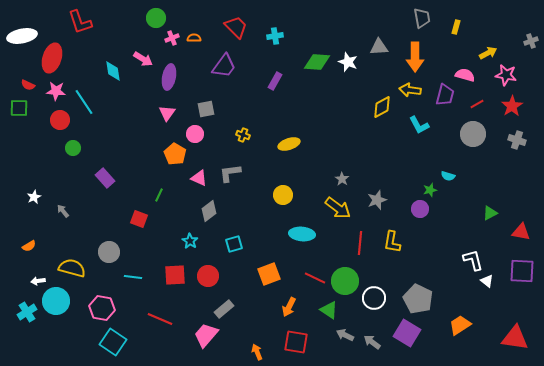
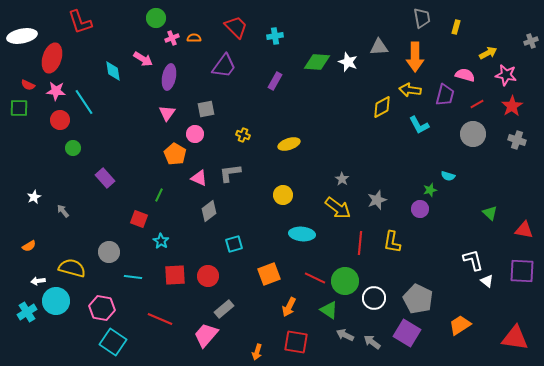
green triangle at (490, 213): rotated 49 degrees counterclockwise
red triangle at (521, 232): moved 3 px right, 2 px up
cyan star at (190, 241): moved 29 px left
orange arrow at (257, 352): rotated 140 degrees counterclockwise
